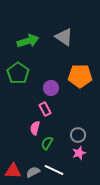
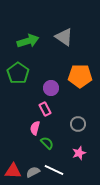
gray circle: moved 11 px up
green semicircle: rotated 104 degrees clockwise
